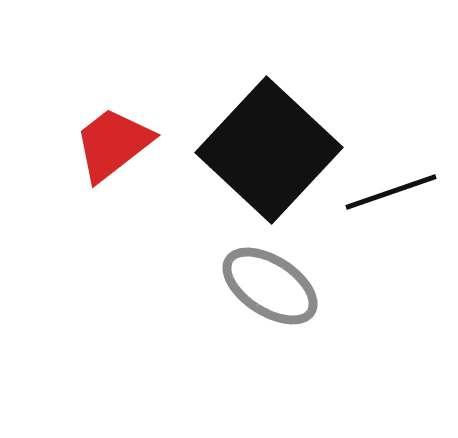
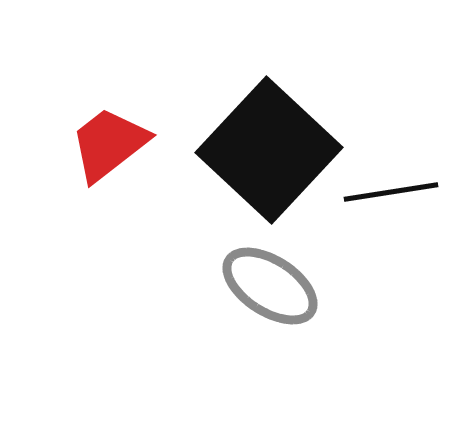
red trapezoid: moved 4 px left
black line: rotated 10 degrees clockwise
